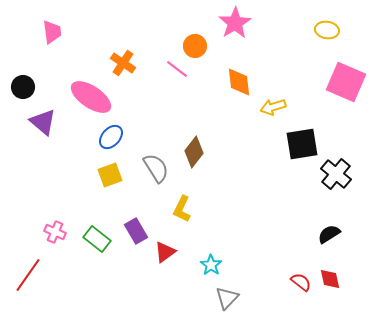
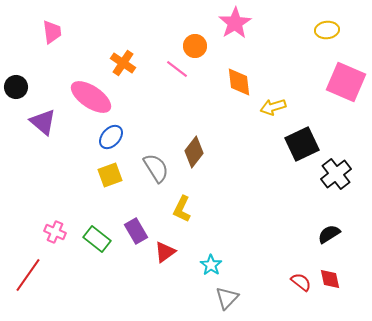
yellow ellipse: rotated 15 degrees counterclockwise
black circle: moved 7 px left
black square: rotated 16 degrees counterclockwise
black cross: rotated 12 degrees clockwise
